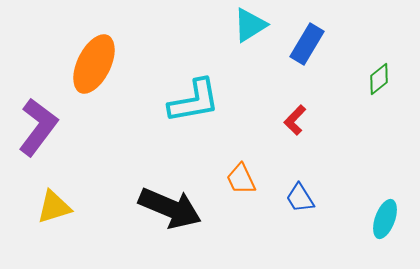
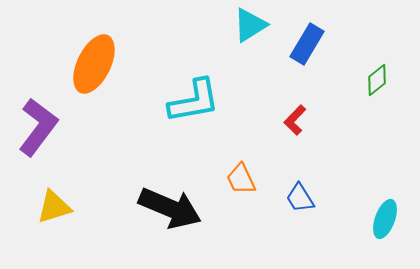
green diamond: moved 2 px left, 1 px down
